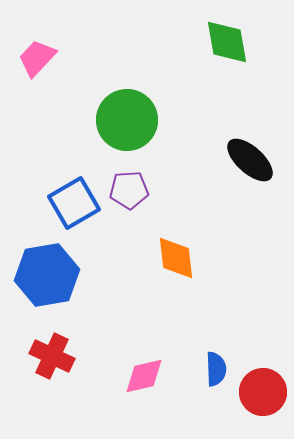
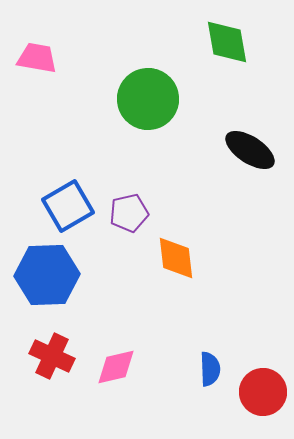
pink trapezoid: rotated 57 degrees clockwise
green circle: moved 21 px right, 21 px up
black ellipse: moved 10 px up; rotated 9 degrees counterclockwise
purple pentagon: moved 23 px down; rotated 9 degrees counterclockwise
blue square: moved 6 px left, 3 px down
blue hexagon: rotated 8 degrees clockwise
blue semicircle: moved 6 px left
pink diamond: moved 28 px left, 9 px up
